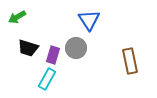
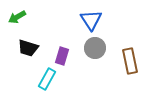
blue triangle: moved 2 px right
gray circle: moved 19 px right
purple rectangle: moved 9 px right, 1 px down
